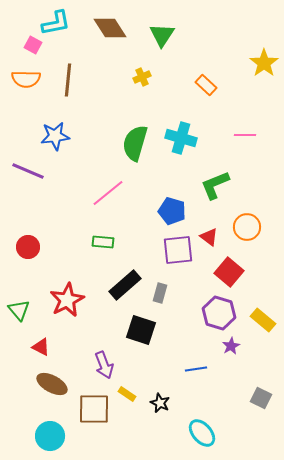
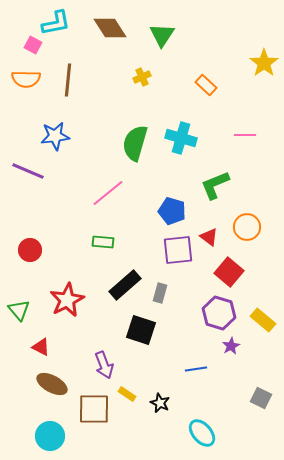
red circle at (28, 247): moved 2 px right, 3 px down
